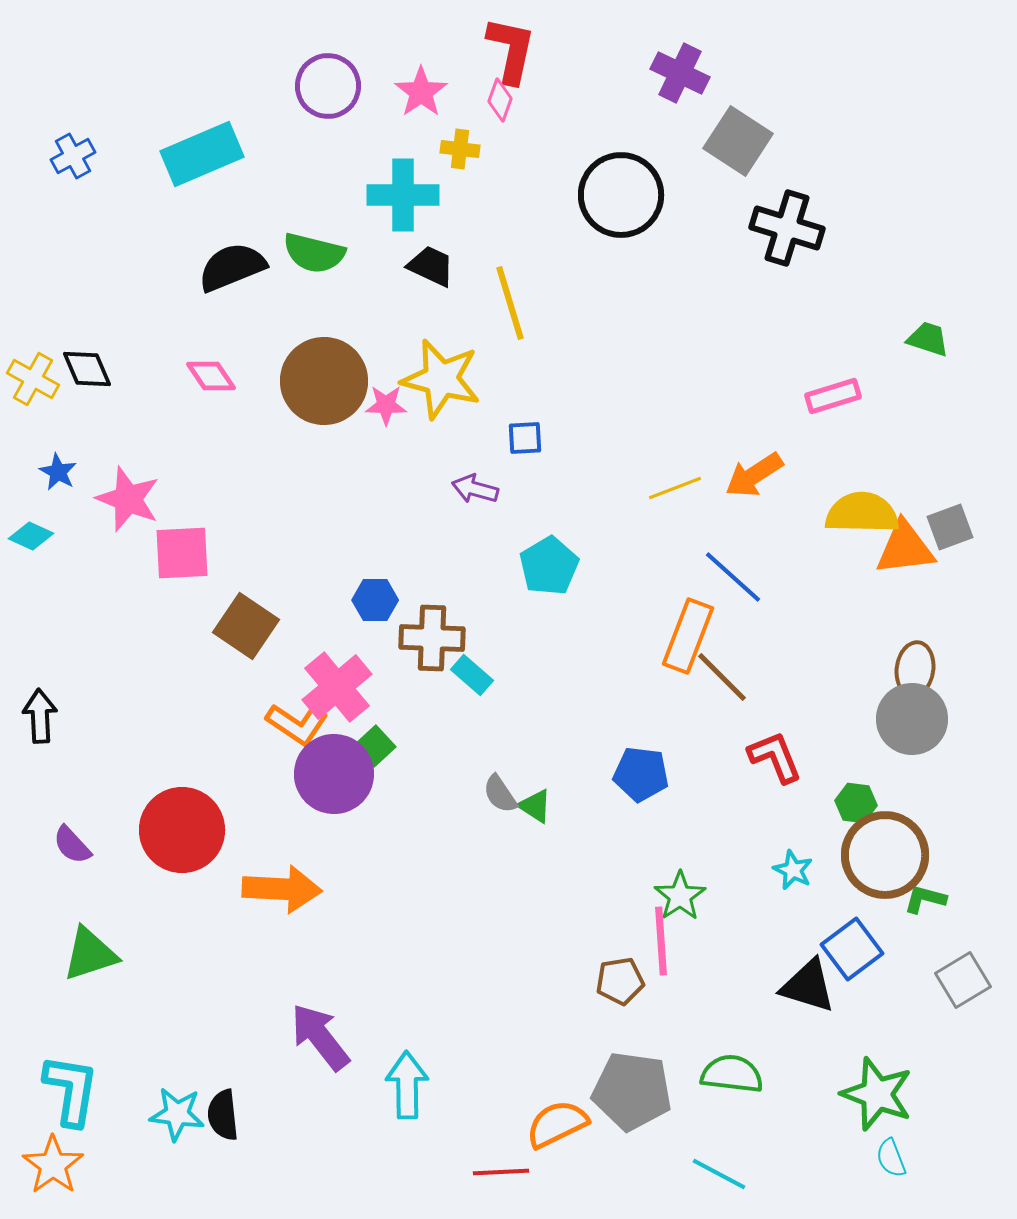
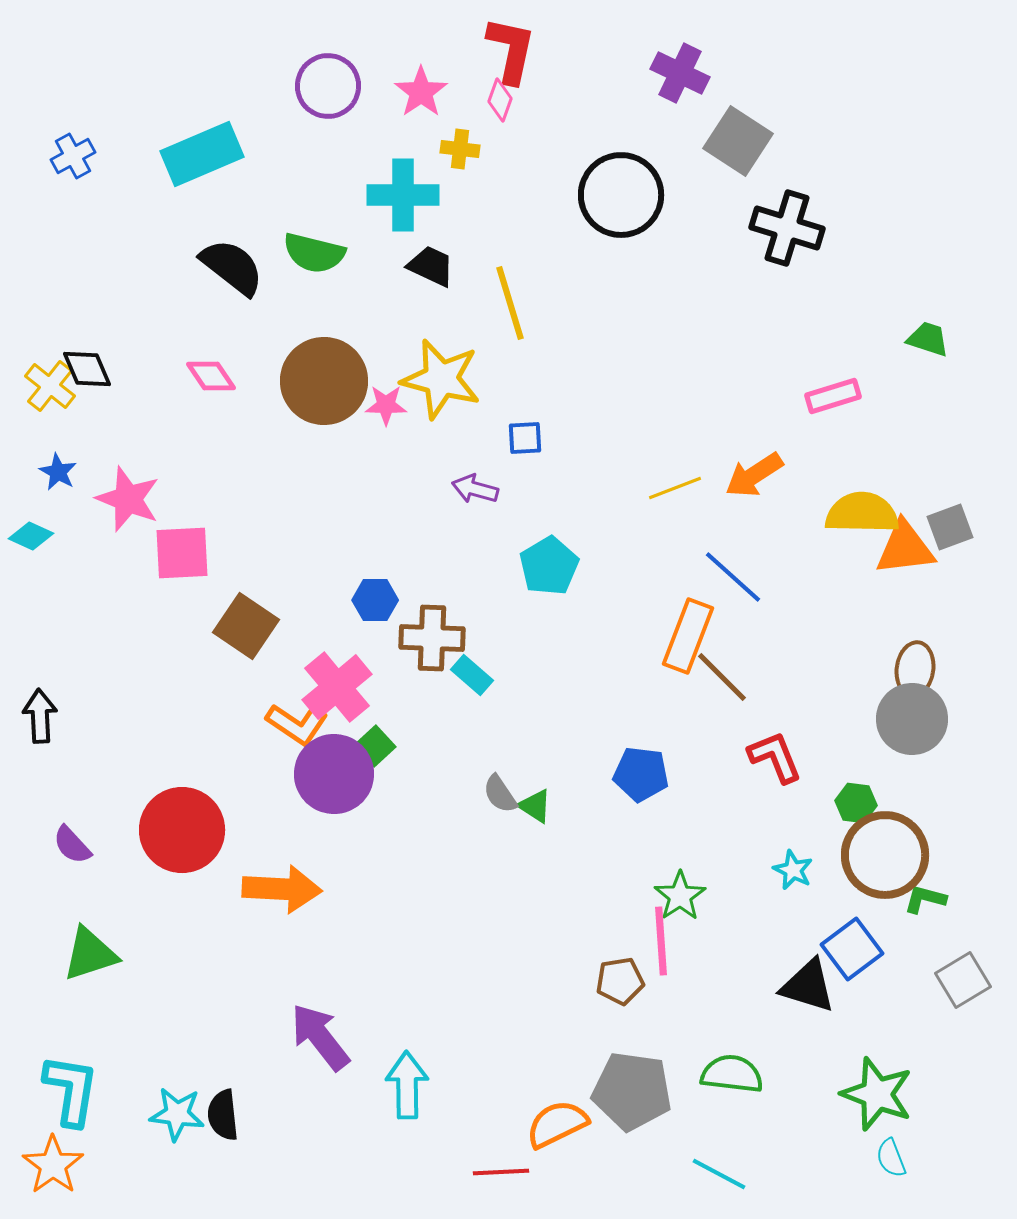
black semicircle at (232, 267): rotated 60 degrees clockwise
yellow cross at (33, 379): moved 17 px right, 7 px down; rotated 9 degrees clockwise
